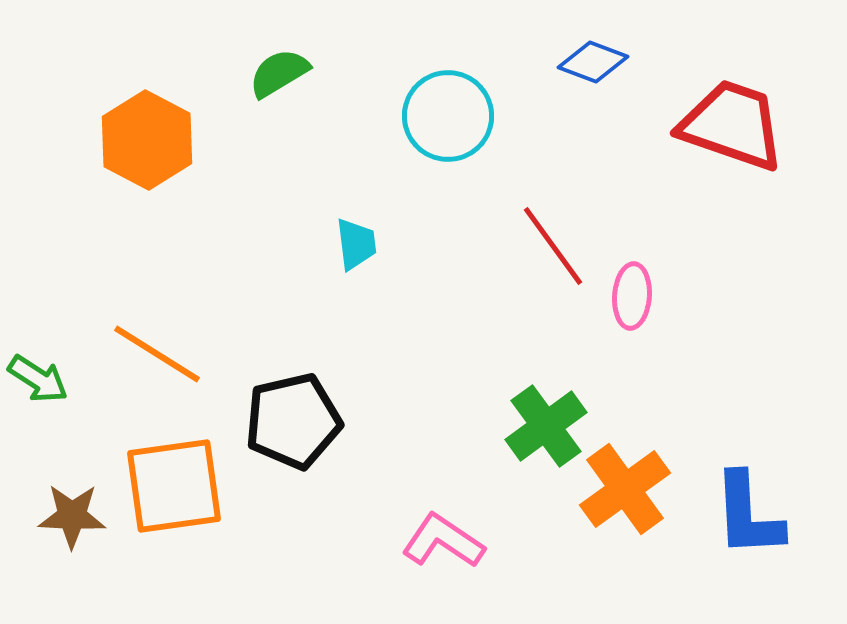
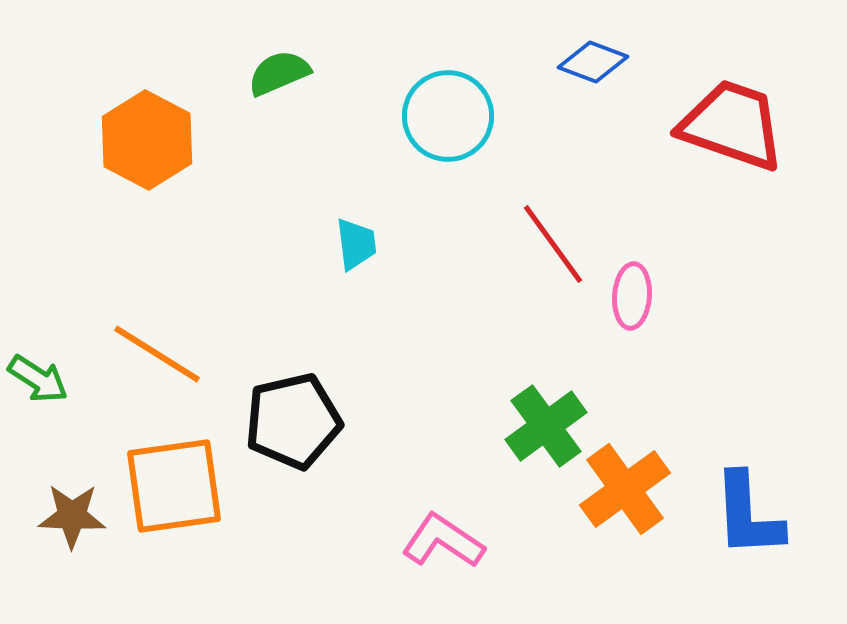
green semicircle: rotated 8 degrees clockwise
red line: moved 2 px up
